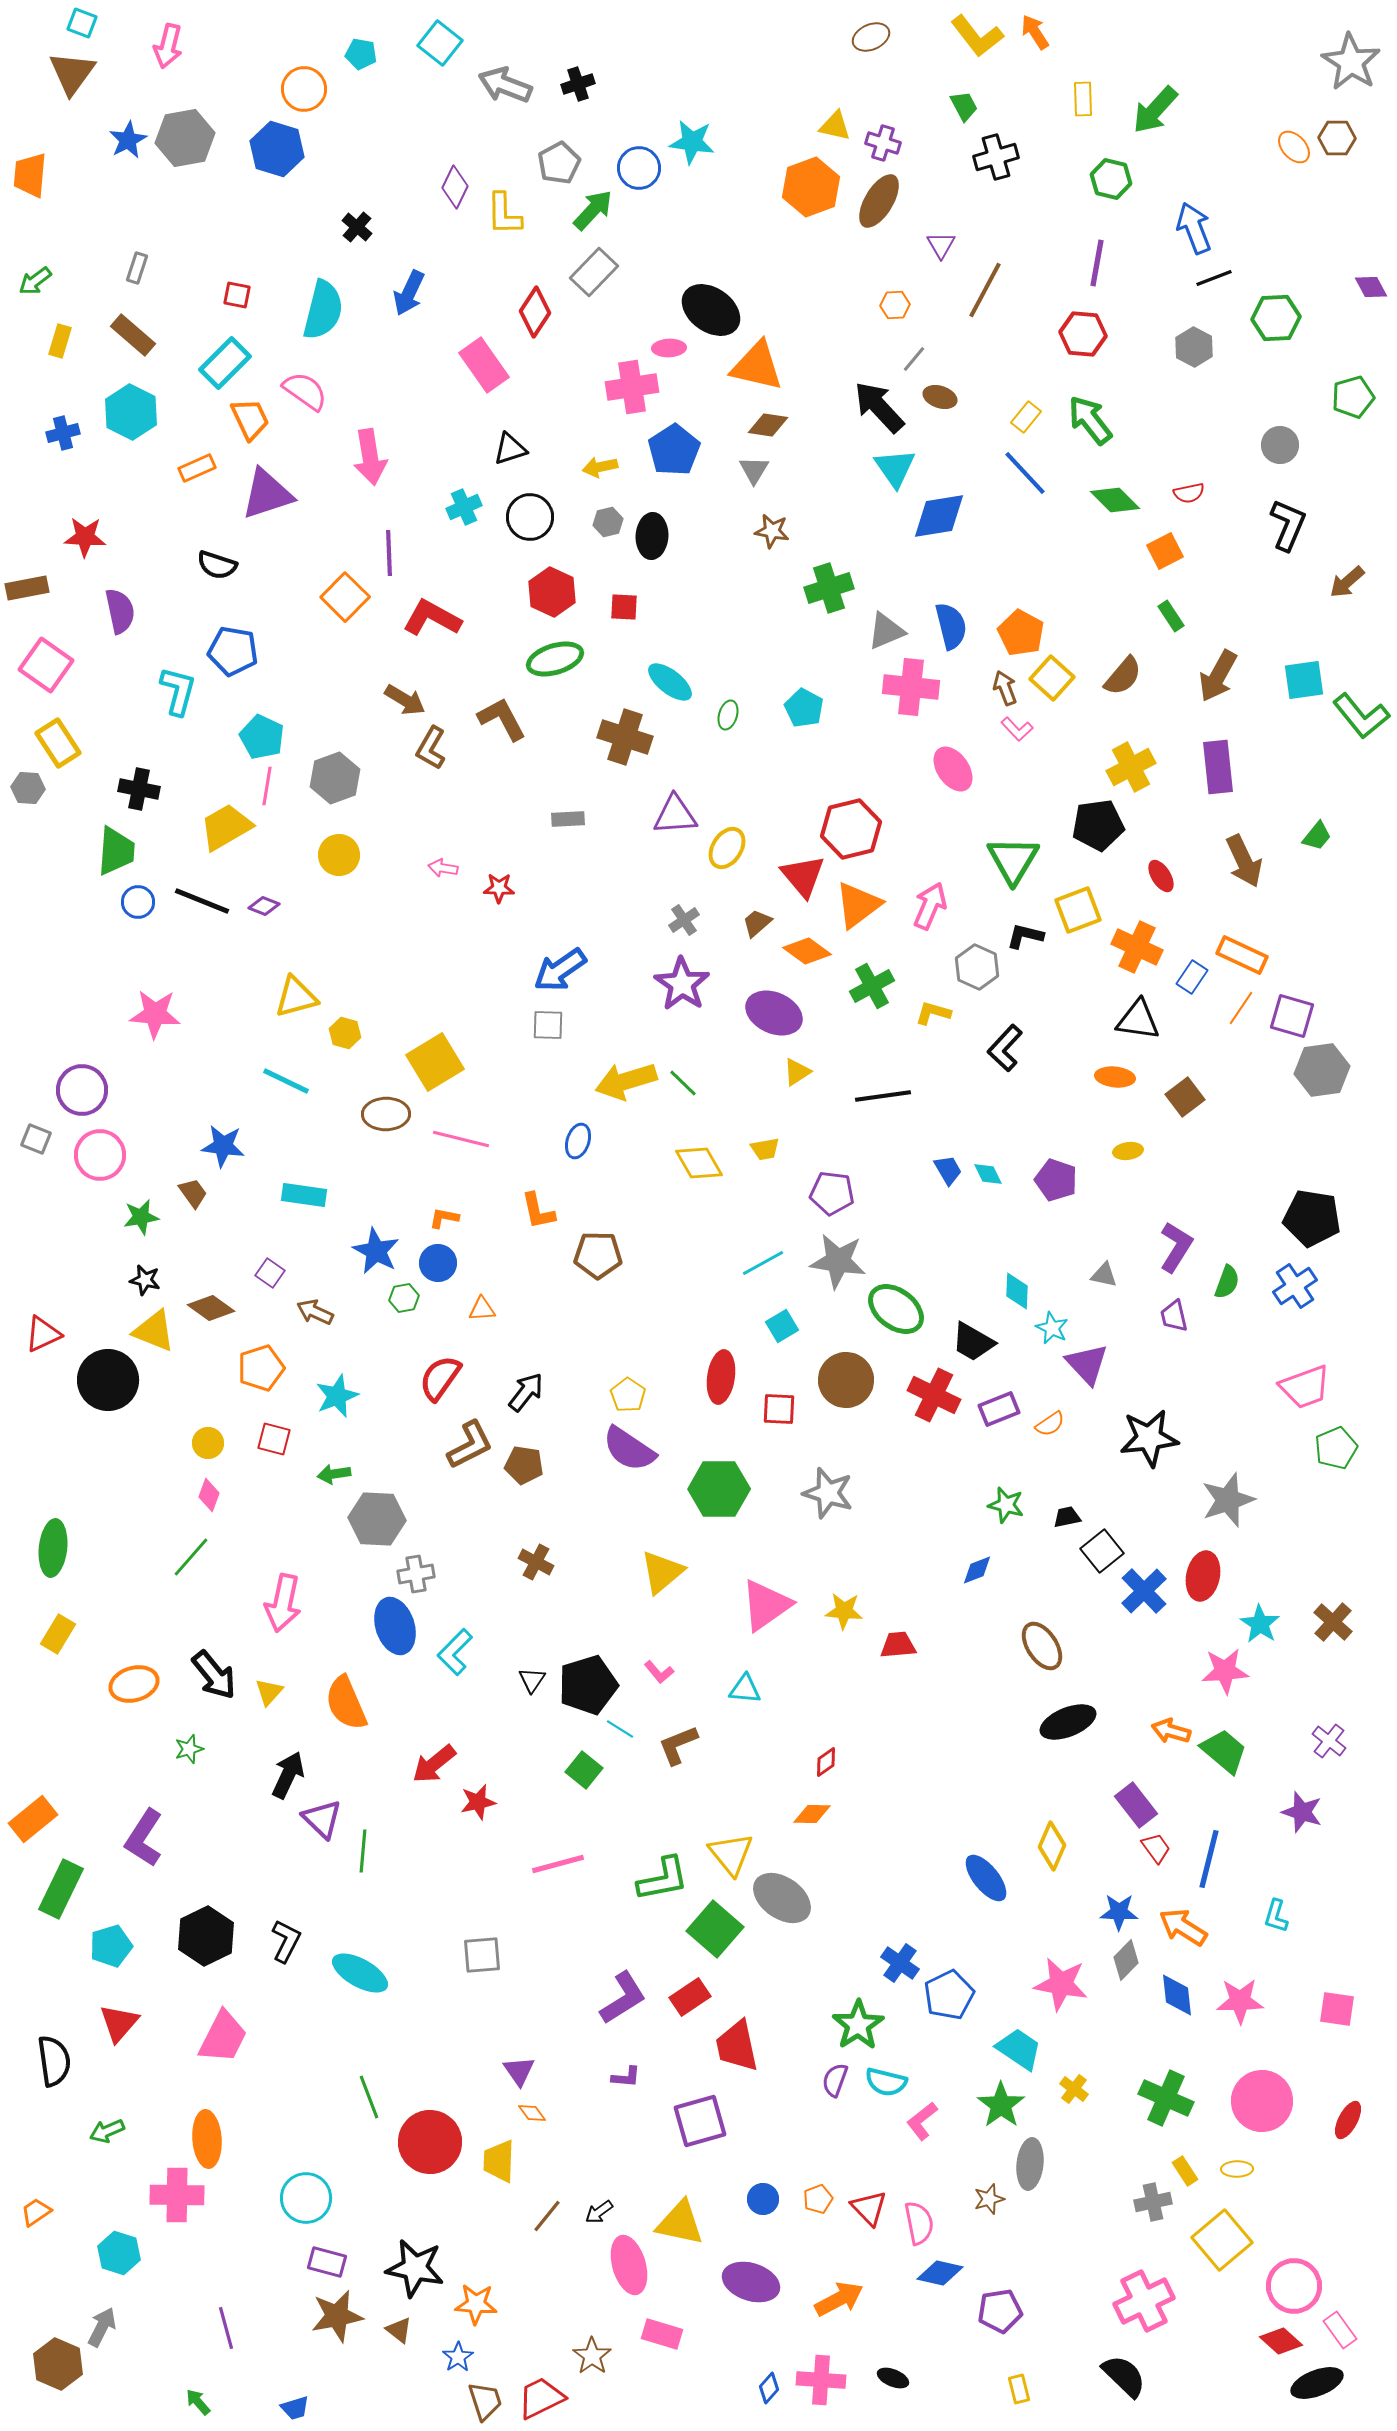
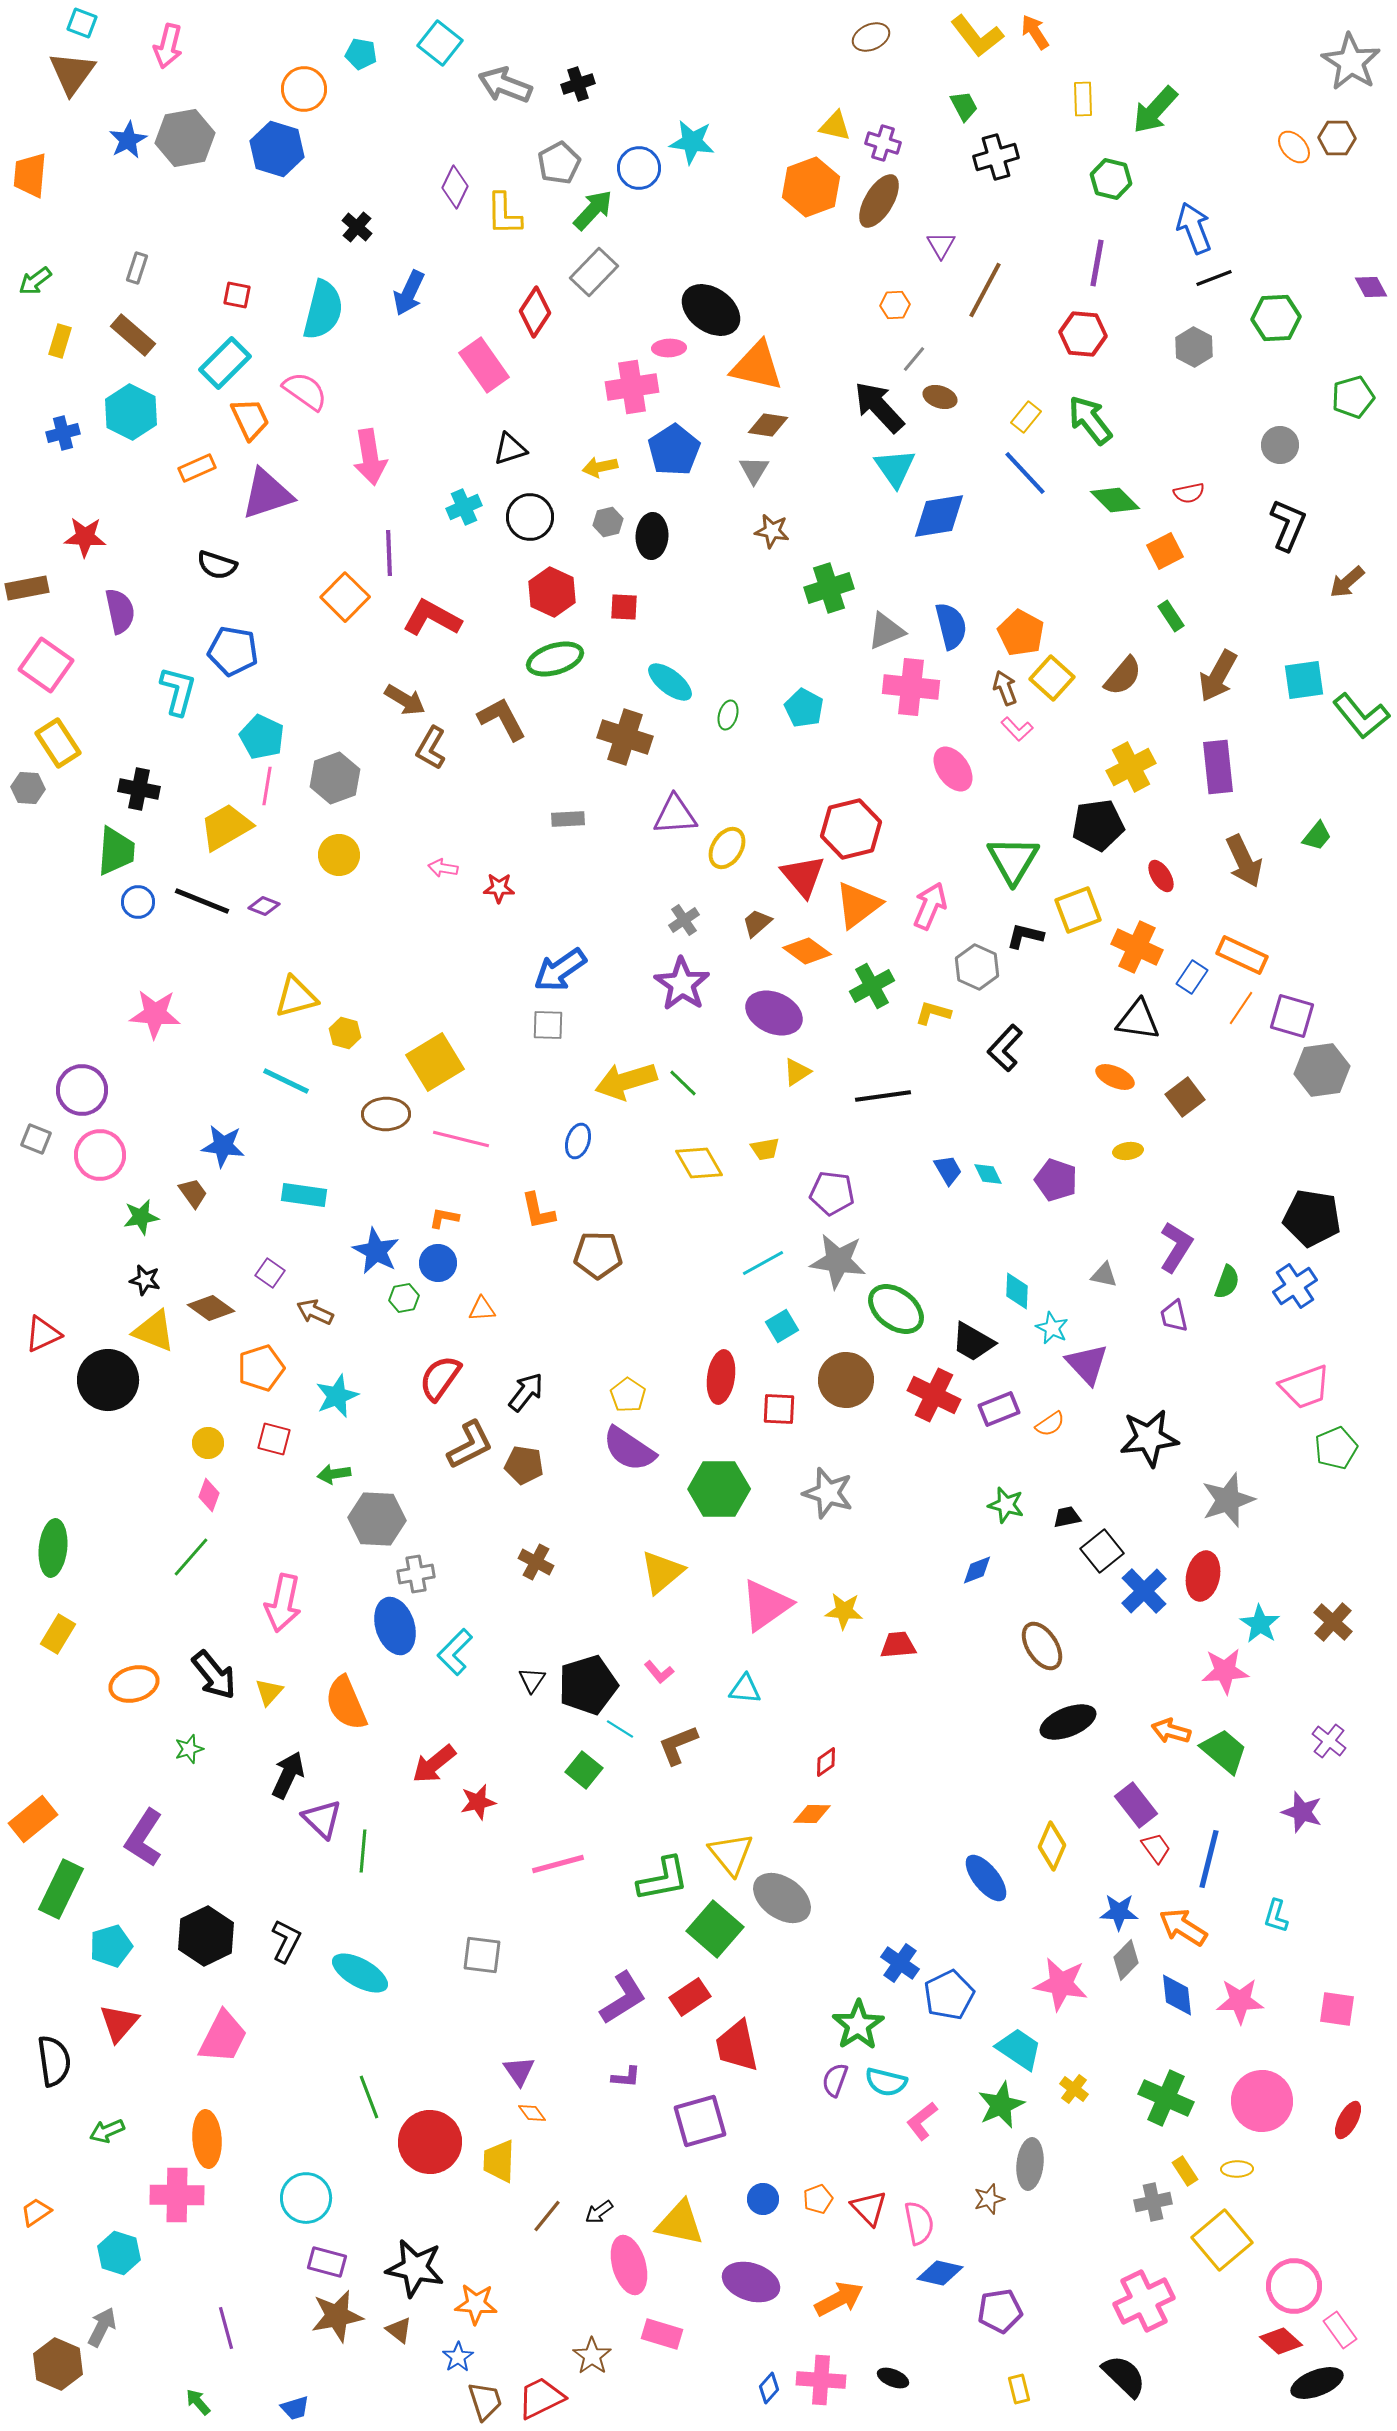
orange ellipse at (1115, 1077): rotated 18 degrees clockwise
gray square at (482, 1955): rotated 12 degrees clockwise
green star at (1001, 2105): rotated 12 degrees clockwise
